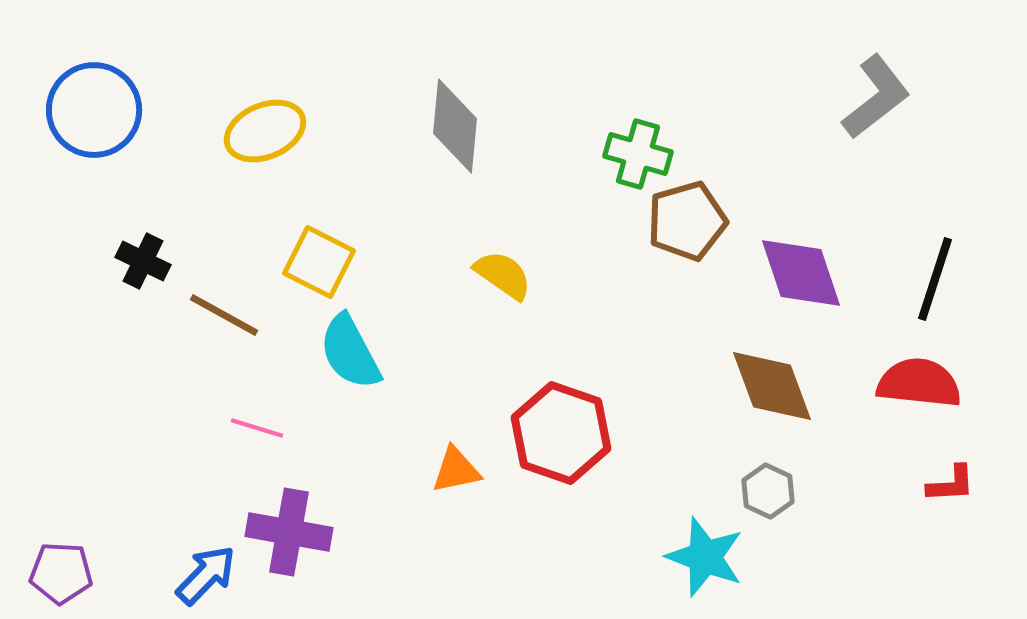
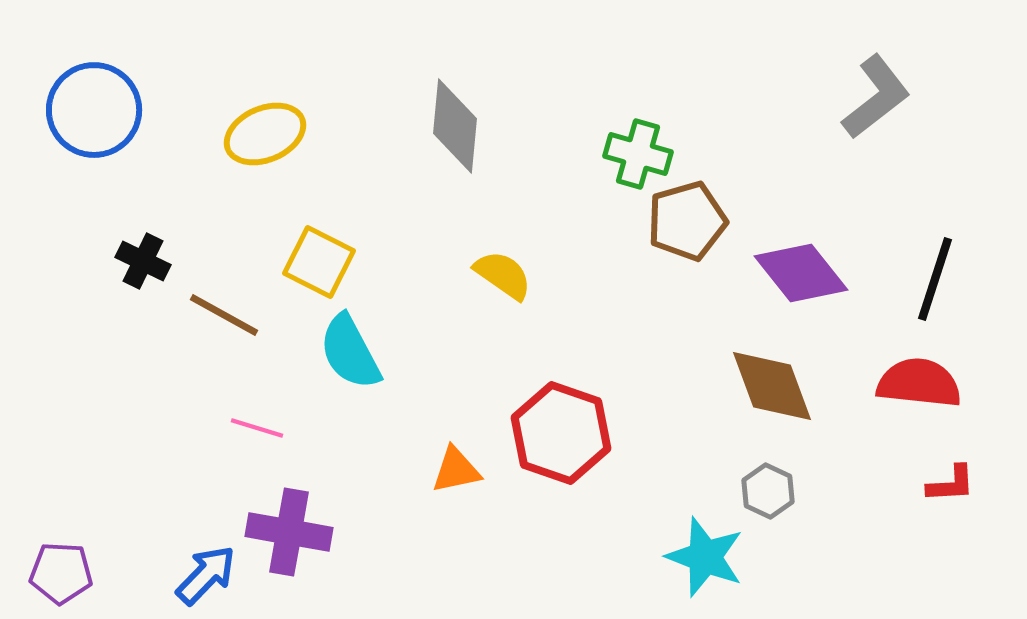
yellow ellipse: moved 3 px down
purple diamond: rotated 20 degrees counterclockwise
